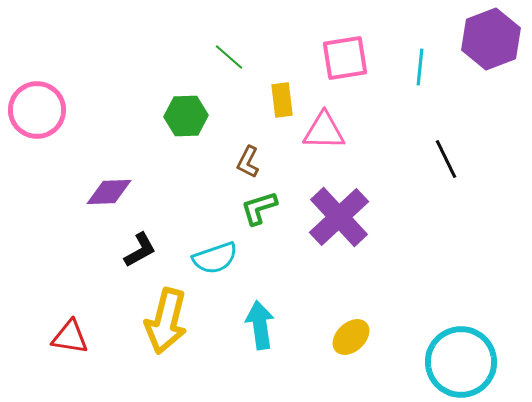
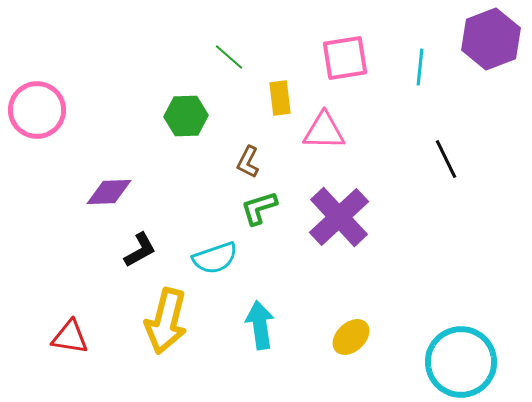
yellow rectangle: moved 2 px left, 2 px up
